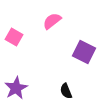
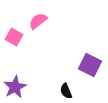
pink semicircle: moved 14 px left
purple square: moved 6 px right, 13 px down
purple star: moved 1 px left, 1 px up
